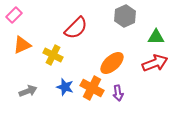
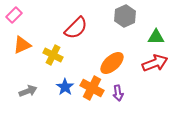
blue star: rotated 18 degrees clockwise
